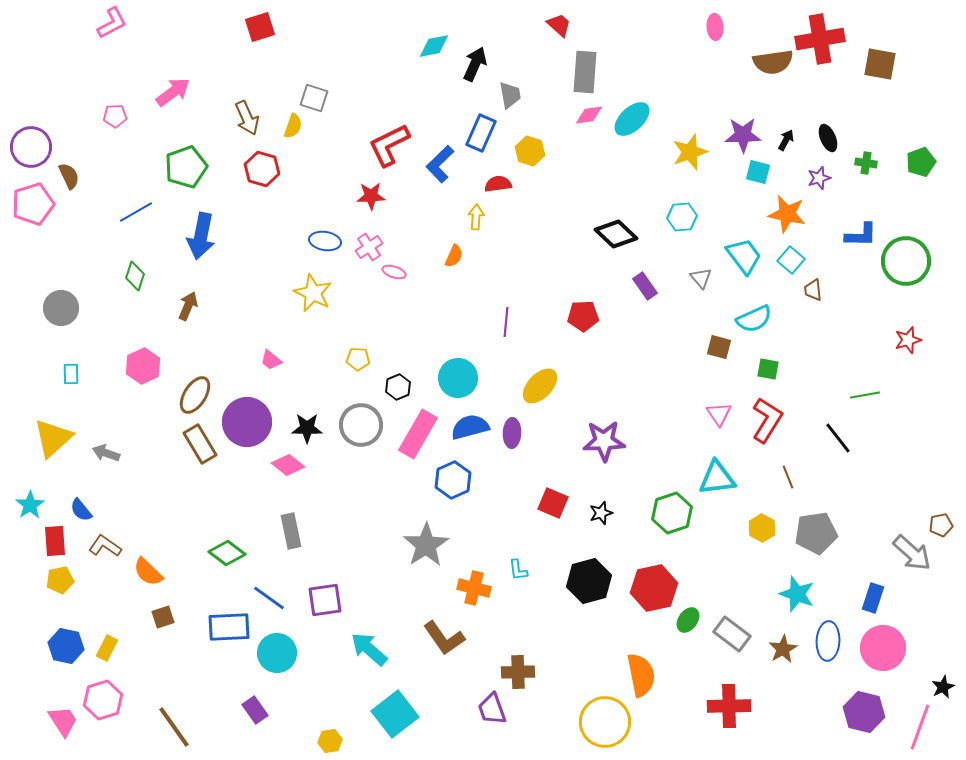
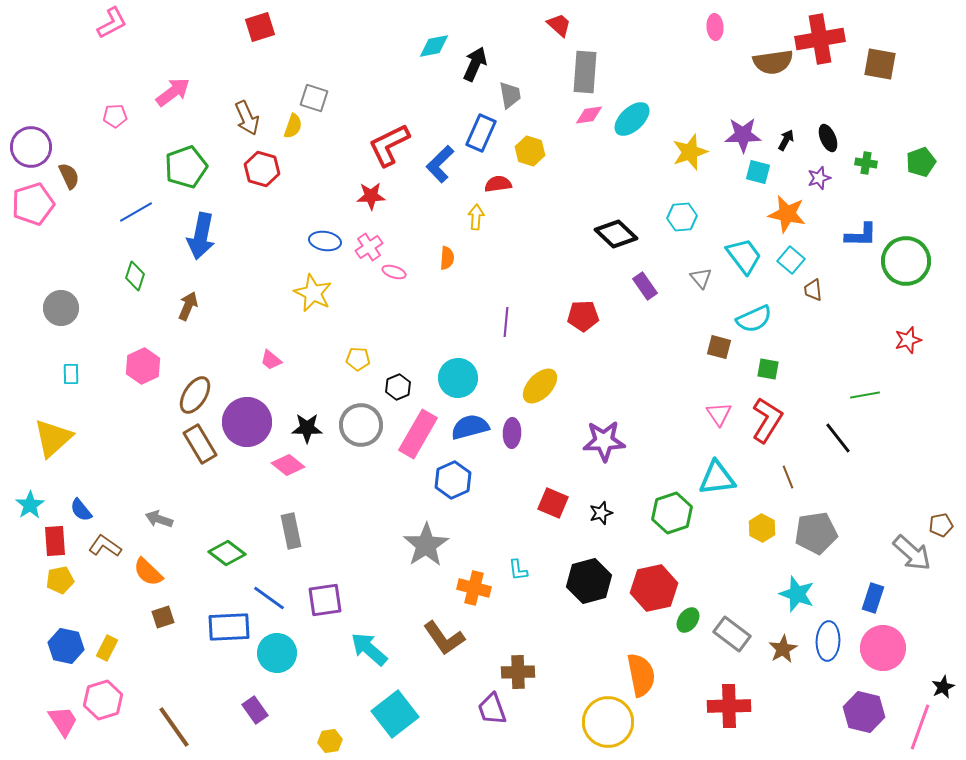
orange semicircle at (454, 256): moved 7 px left, 2 px down; rotated 20 degrees counterclockwise
gray arrow at (106, 453): moved 53 px right, 66 px down
yellow circle at (605, 722): moved 3 px right
